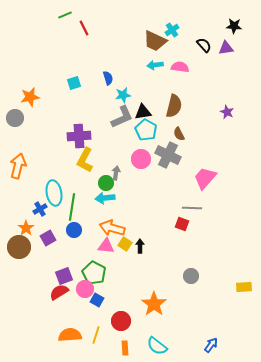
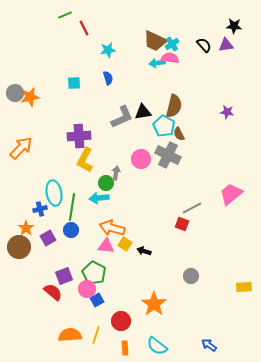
cyan cross at (172, 30): moved 14 px down
purple triangle at (226, 48): moved 3 px up
cyan arrow at (155, 65): moved 2 px right, 2 px up
pink semicircle at (180, 67): moved 10 px left, 9 px up
cyan square at (74, 83): rotated 16 degrees clockwise
cyan star at (123, 95): moved 15 px left, 45 px up
purple star at (227, 112): rotated 16 degrees counterclockwise
gray circle at (15, 118): moved 25 px up
cyan pentagon at (146, 130): moved 18 px right, 4 px up
orange arrow at (18, 166): moved 3 px right, 18 px up; rotated 30 degrees clockwise
pink trapezoid at (205, 178): moved 26 px right, 16 px down; rotated 10 degrees clockwise
cyan arrow at (105, 198): moved 6 px left
gray line at (192, 208): rotated 30 degrees counterclockwise
blue cross at (40, 209): rotated 16 degrees clockwise
blue circle at (74, 230): moved 3 px left
black arrow at (140, 246): moved 4 px right, 5 px down; rotated 72 degrees counterclockwise
pink circle at (85, 289): moved 2 px right
red semicircle at (59, 292): moved 6 px left; rotated 72 degrees clockwise
blue square at (97, 300): rotated 32 degrees clockwise
blue arrow at (211, 345): moved 2 px left; rotated 91 degrees counterclockwise
